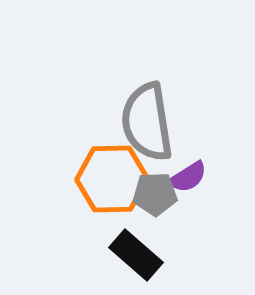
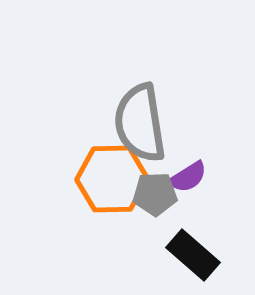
gray semicircle: moved 7 px left, 1 px down
black rectangle: moved 57 px right
